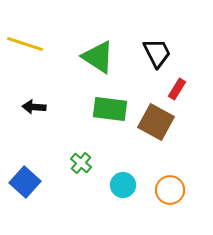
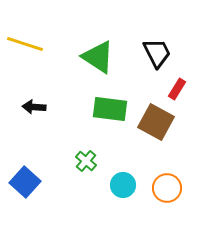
green cross: moved 5 px right, 2 px up
orange circle: moved 3 px left, 2 px up
